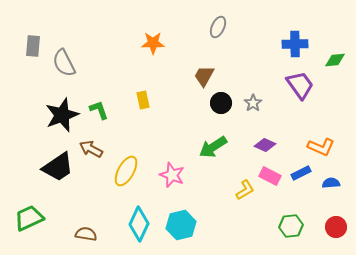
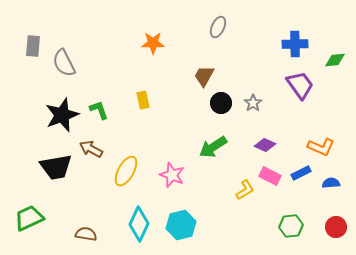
black trapezoid: moved 2 px left; rotated 24 degrees clockwise
